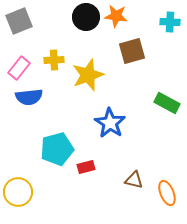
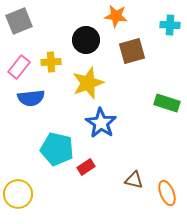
black circle: moved 23 px down
cyan cross: moved 3 px down
yellow cross: moved 3 px left, 2 px down
pink rectangle: moved 1 px up
yellow star: moved 8 px down
blue semicircle: moved 2 px right, 1 px down
green rectangle: rotated 10 degrees counterclockwise
blue star: moved 9 px left
cyan pentagon: rotated 28 degrees clockwise
red rectangle: rotated 18 degrees counterclockwise
yellow circle: moved 2 px down
